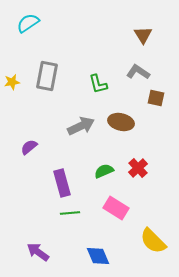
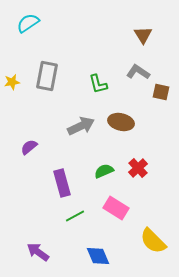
brown square: moved 5 px right, 6 px up
green line: moved 5 px right, 3 px down; rotated 24 degrees counterclockwise
